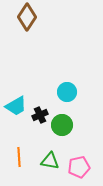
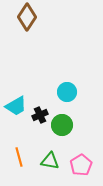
orange line: rotated 12 degrees counterclockwise
pink pentagon: moved 2 px right, 2 px up; rotated 20 degrees counterclockwise
